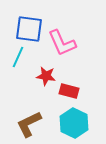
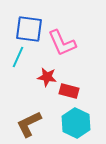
red star: moved 1 px right, 1 px down
cyan hexagon: moved 2 px right
